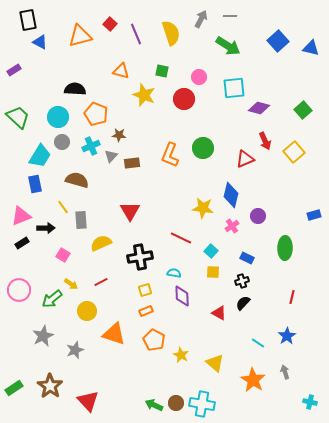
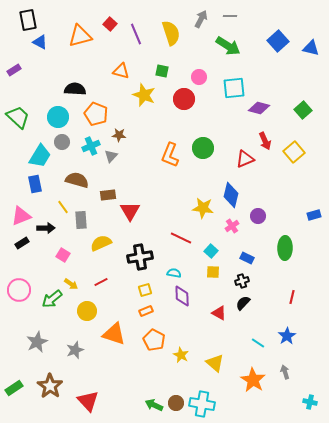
brown rectangle at (132, 163): moved 24 px left, 32 px down
gray star at (43, 336): moved 6 px left, 6 px down
